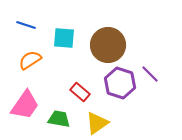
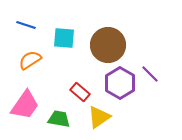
purple hexagon: rotated 12 degrees clockwise
yellow triangle: moved 2 px right, 6 px up
